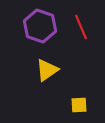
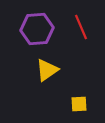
purple hexagon: moved 3 px left, 3 px down; rotated 24 degrees counterclockwise
yellow square: moved 1 px up
